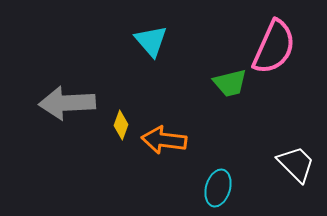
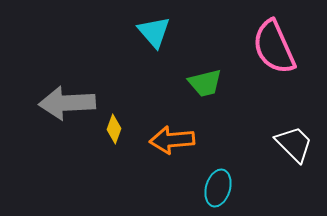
cyan triangle: moved 3 px right, 9 px up
pink semicircle: rotated 132 degrees clockwise
green trapezoid: moved 25 px left
yellow diamond: moved 7 px left, 4 px down
orange arrow: moved 8 px right; rotated 12 degrees counterclockwise
white trapezoid: moved 2 px left, 20 px up
